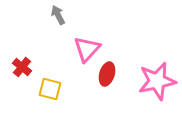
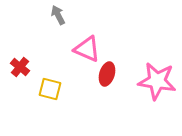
pink triangle: rotated 48 degrees counterclockwise
red cross: moved 2 px left
pink star: rotated 21 degrees clockwise
